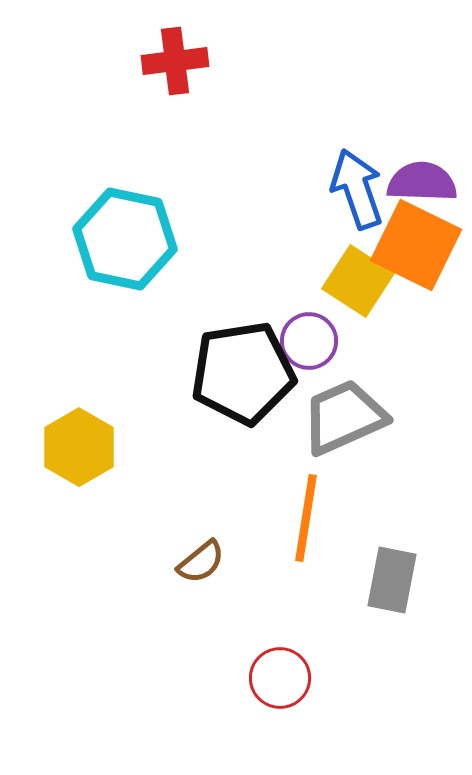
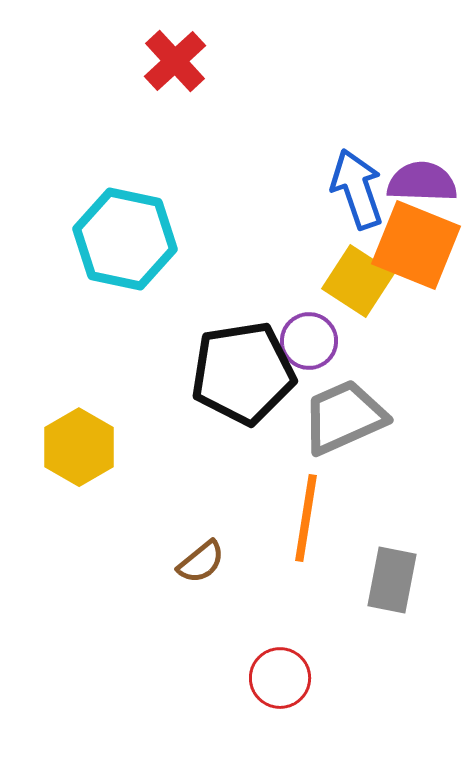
red cross: rotated 36 degrees counterclockwise
orange square: rotated 4 degrees counterclockwise
